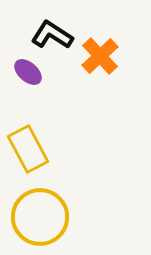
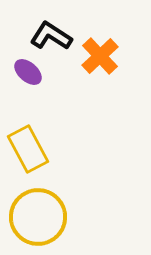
black L-shape: moved 1 px left, 1 px down
yellow circle: moved 2 px left
